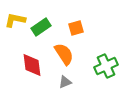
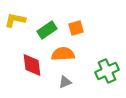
green rectangle: moved 6 px right, 3 px down
orange semicircle: moved 1 px left; rotated 60 degrees counterclockwise
green cross: moved 1 px right, 5 px down
